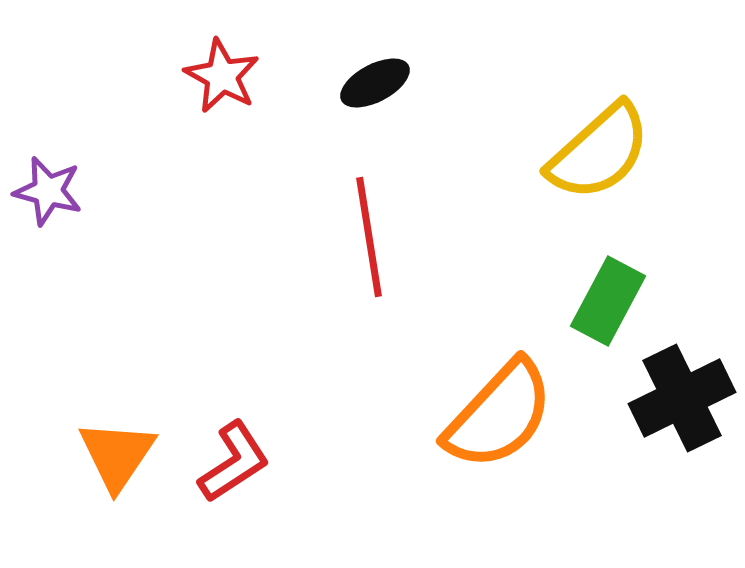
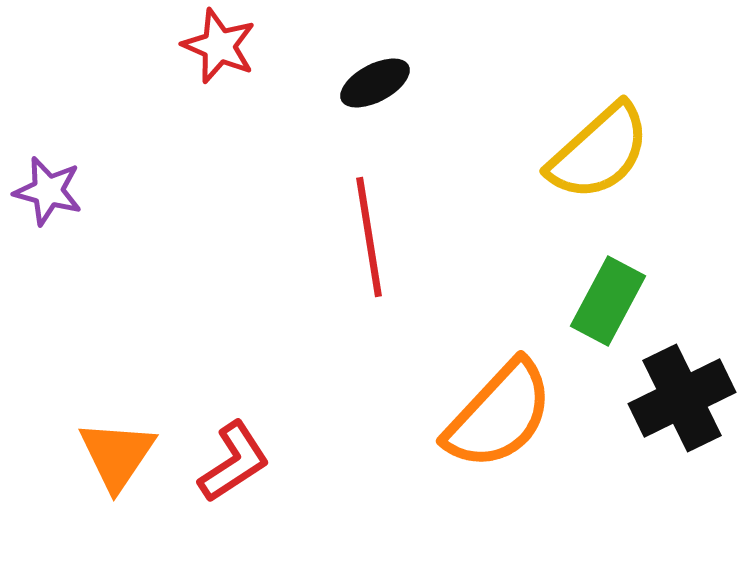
red star: moved 3 px left, 30 px up; rotated 6 degrees counterclockwise
